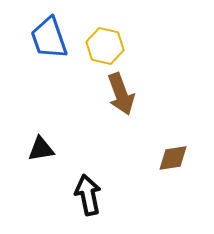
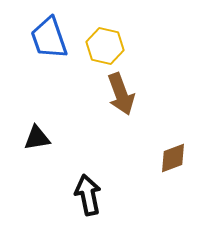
black triangle: moved 4 px left, 11 px up
brown diamond: rotated 12 degrees counterclockwise
